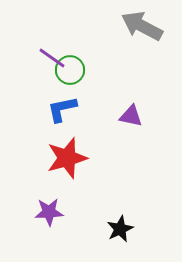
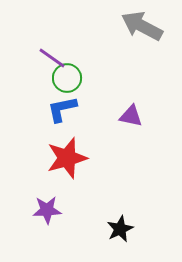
green circle: moved 3 px left, 8 px down
purple star: moved 2 px left, 2 px up
